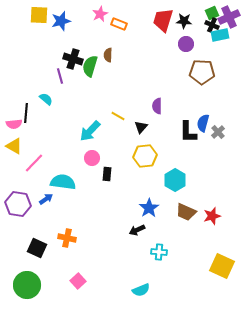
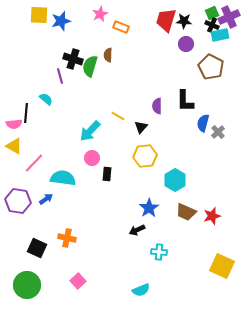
red trapezoid at (163, 20): moved 3 px right
orange rectangle at (119, 24): moved 2 px right, 3 px down
brown pentagon at (202, 72): moved 9 px right, 5 px up; rotated 25 degrees clockwise
black L-shape at (188, 132): moved 3 px left, 31 px up
cyan semicircle at (63, 182): moved 4 px up
purple hexagon at (18, 204): moved 3 px up
